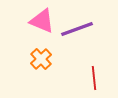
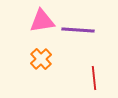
pink triangle: rotated 32 degrees counterclockwise
purple line: moved 1 px right, 1 px down; rotated 24 degrees clockwise
